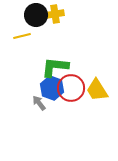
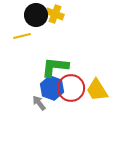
yellow cross: rotated 30 degrees clockwise
